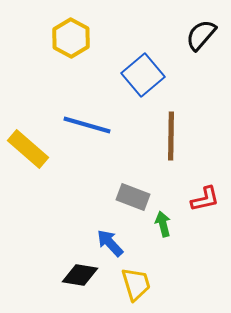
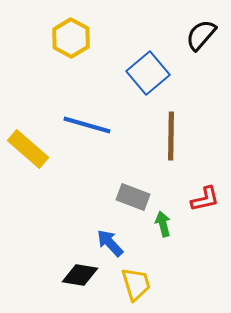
blue square: moved 5 px right, 2 px up
